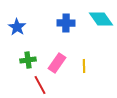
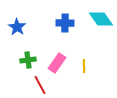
blue cross: moved 1 px left
